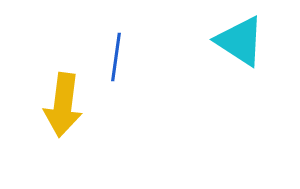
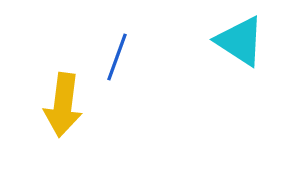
blue line: moved 1 px right; rotated 12 degrees clockwise
